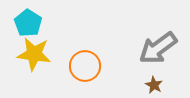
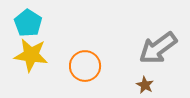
yellow star: moved 3 px left, 1 px down
brown star: moved 9 px left
